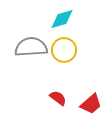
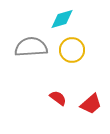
yellow circle: moved 8 px right
